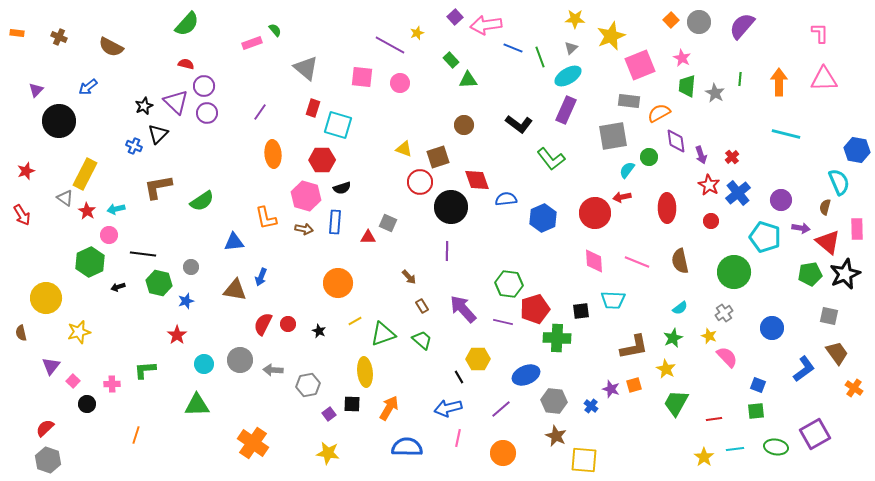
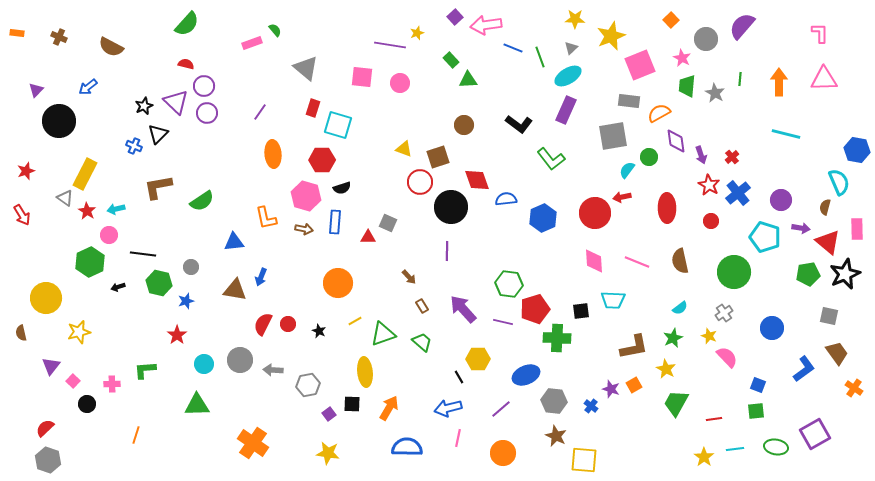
gray circle at (699, 22): moved 7 px right, 17 px down
purple line at (390, 45): rotated 20 degrees counterclockwise
green pentagon at (810, 274): moved 2 px left
green trapezoid at (422, 340): moved 2 px down
orange square at (634, 385): rotated 14 degrees counterclockwise
